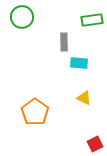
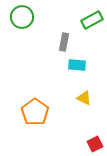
green rectangle: rotated 20 degrees counterclockwise
gray rectangle: rotated 12 degrees clockwise
cyan rectangle: moved 2 px left, 2 px down
